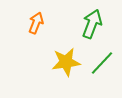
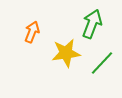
orange arrow: moved 4 px left, 9 px down
yellow star: moved 9 px up
